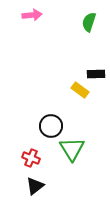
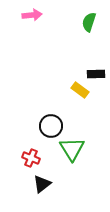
black triangle: moved 7 px right, 2 px up
